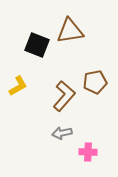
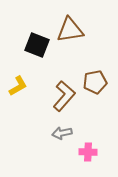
brown triangle: moved 1 px up
